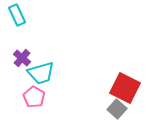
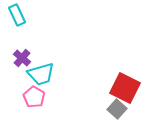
cyan trapezoid: moved 1 px down
